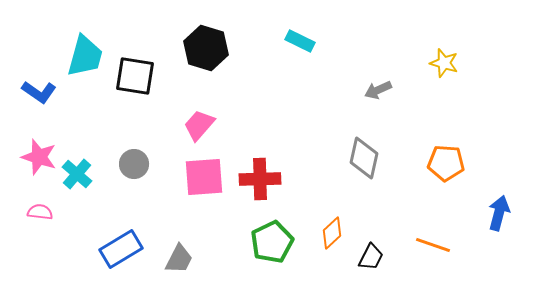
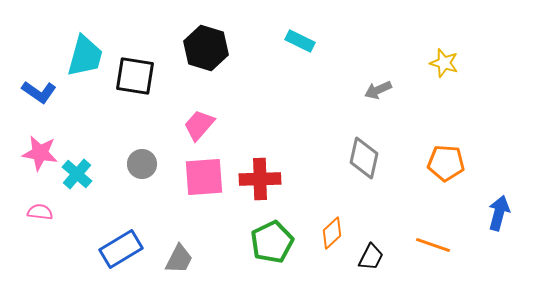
pink star: moved 1 px right, 4 px up; rotated 9 degrees counterclockwise
gray circle: moved 8 px right
